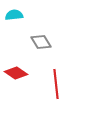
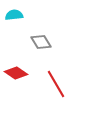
red line: rotated 24 degrees counterclockwise
